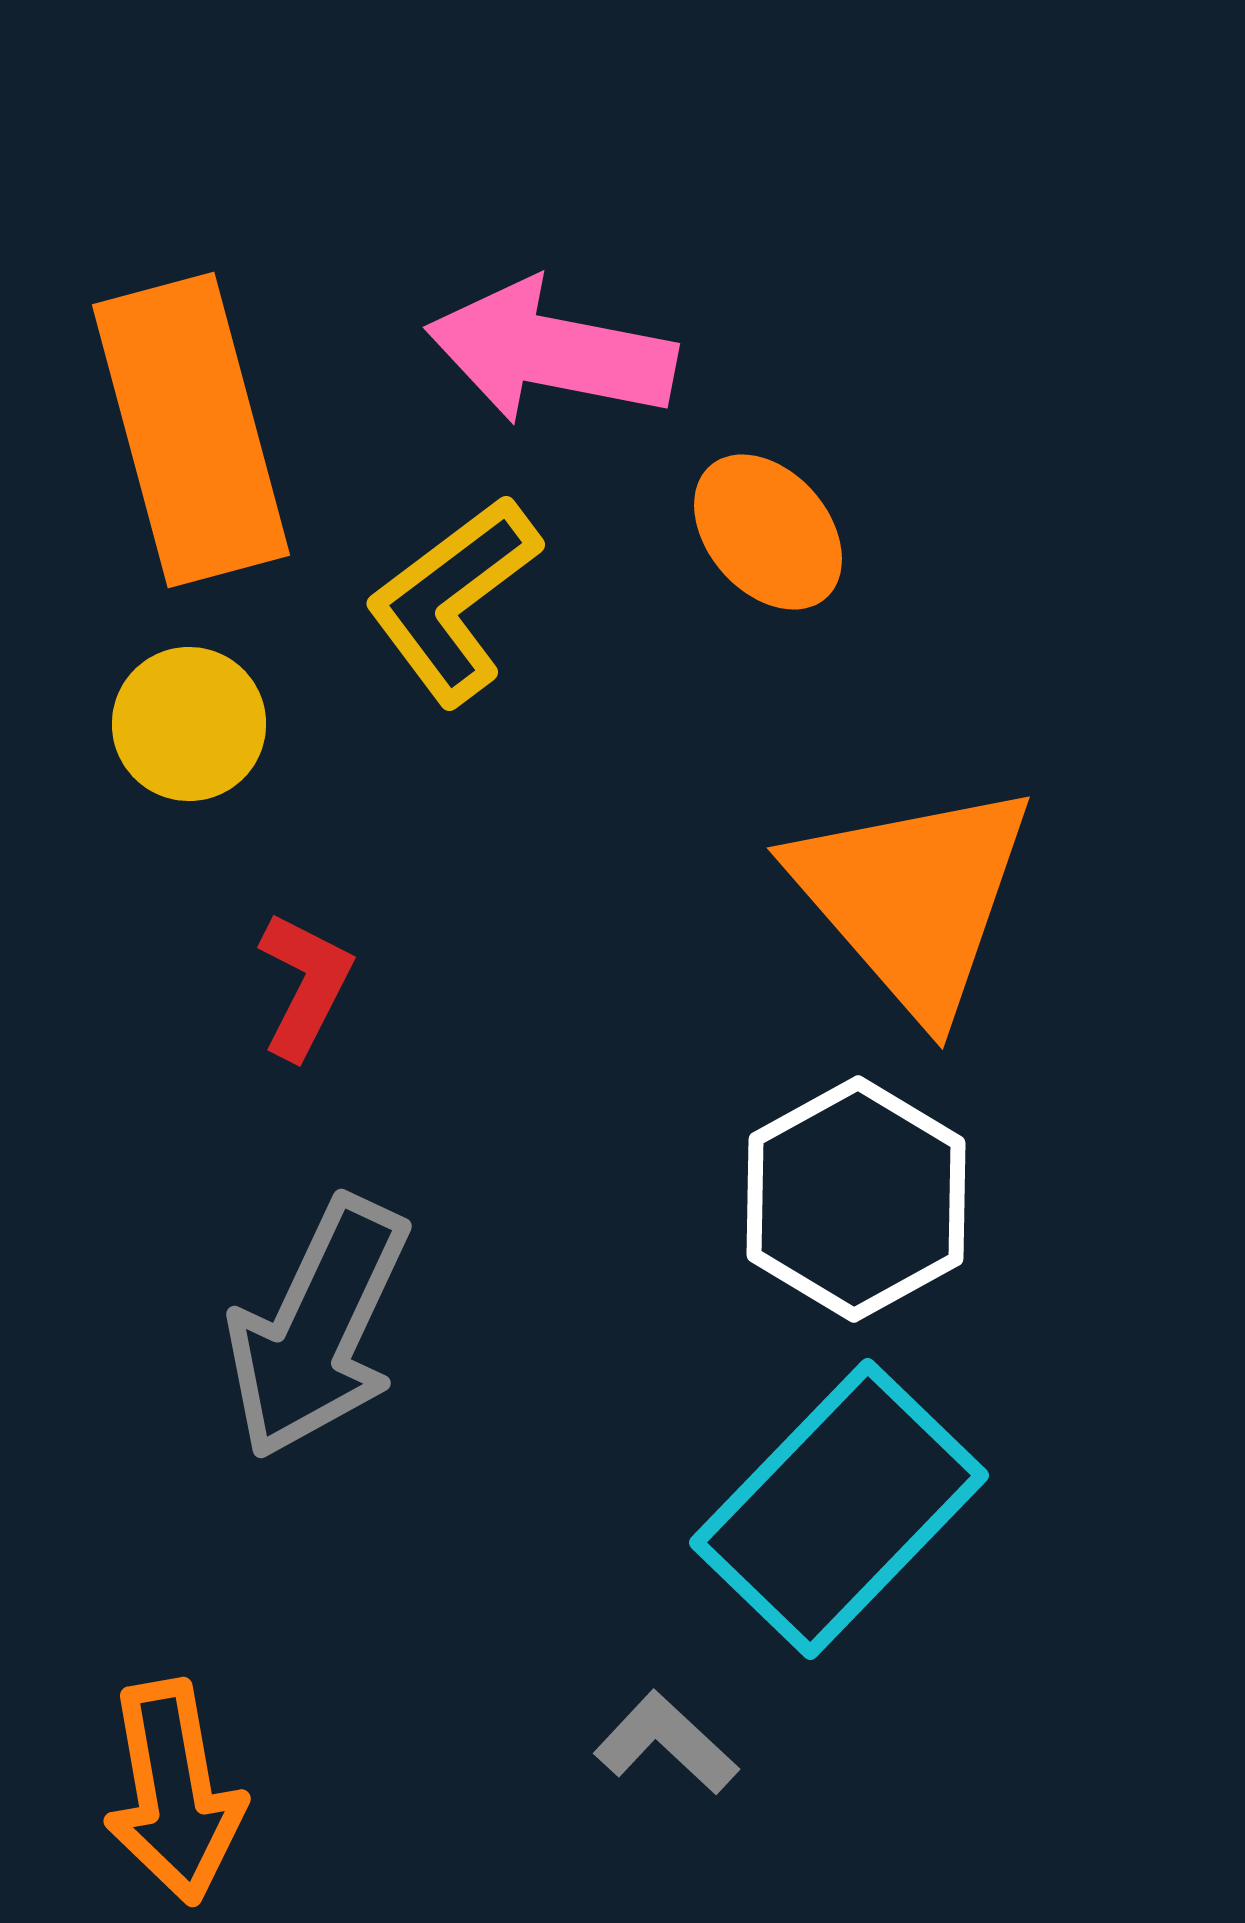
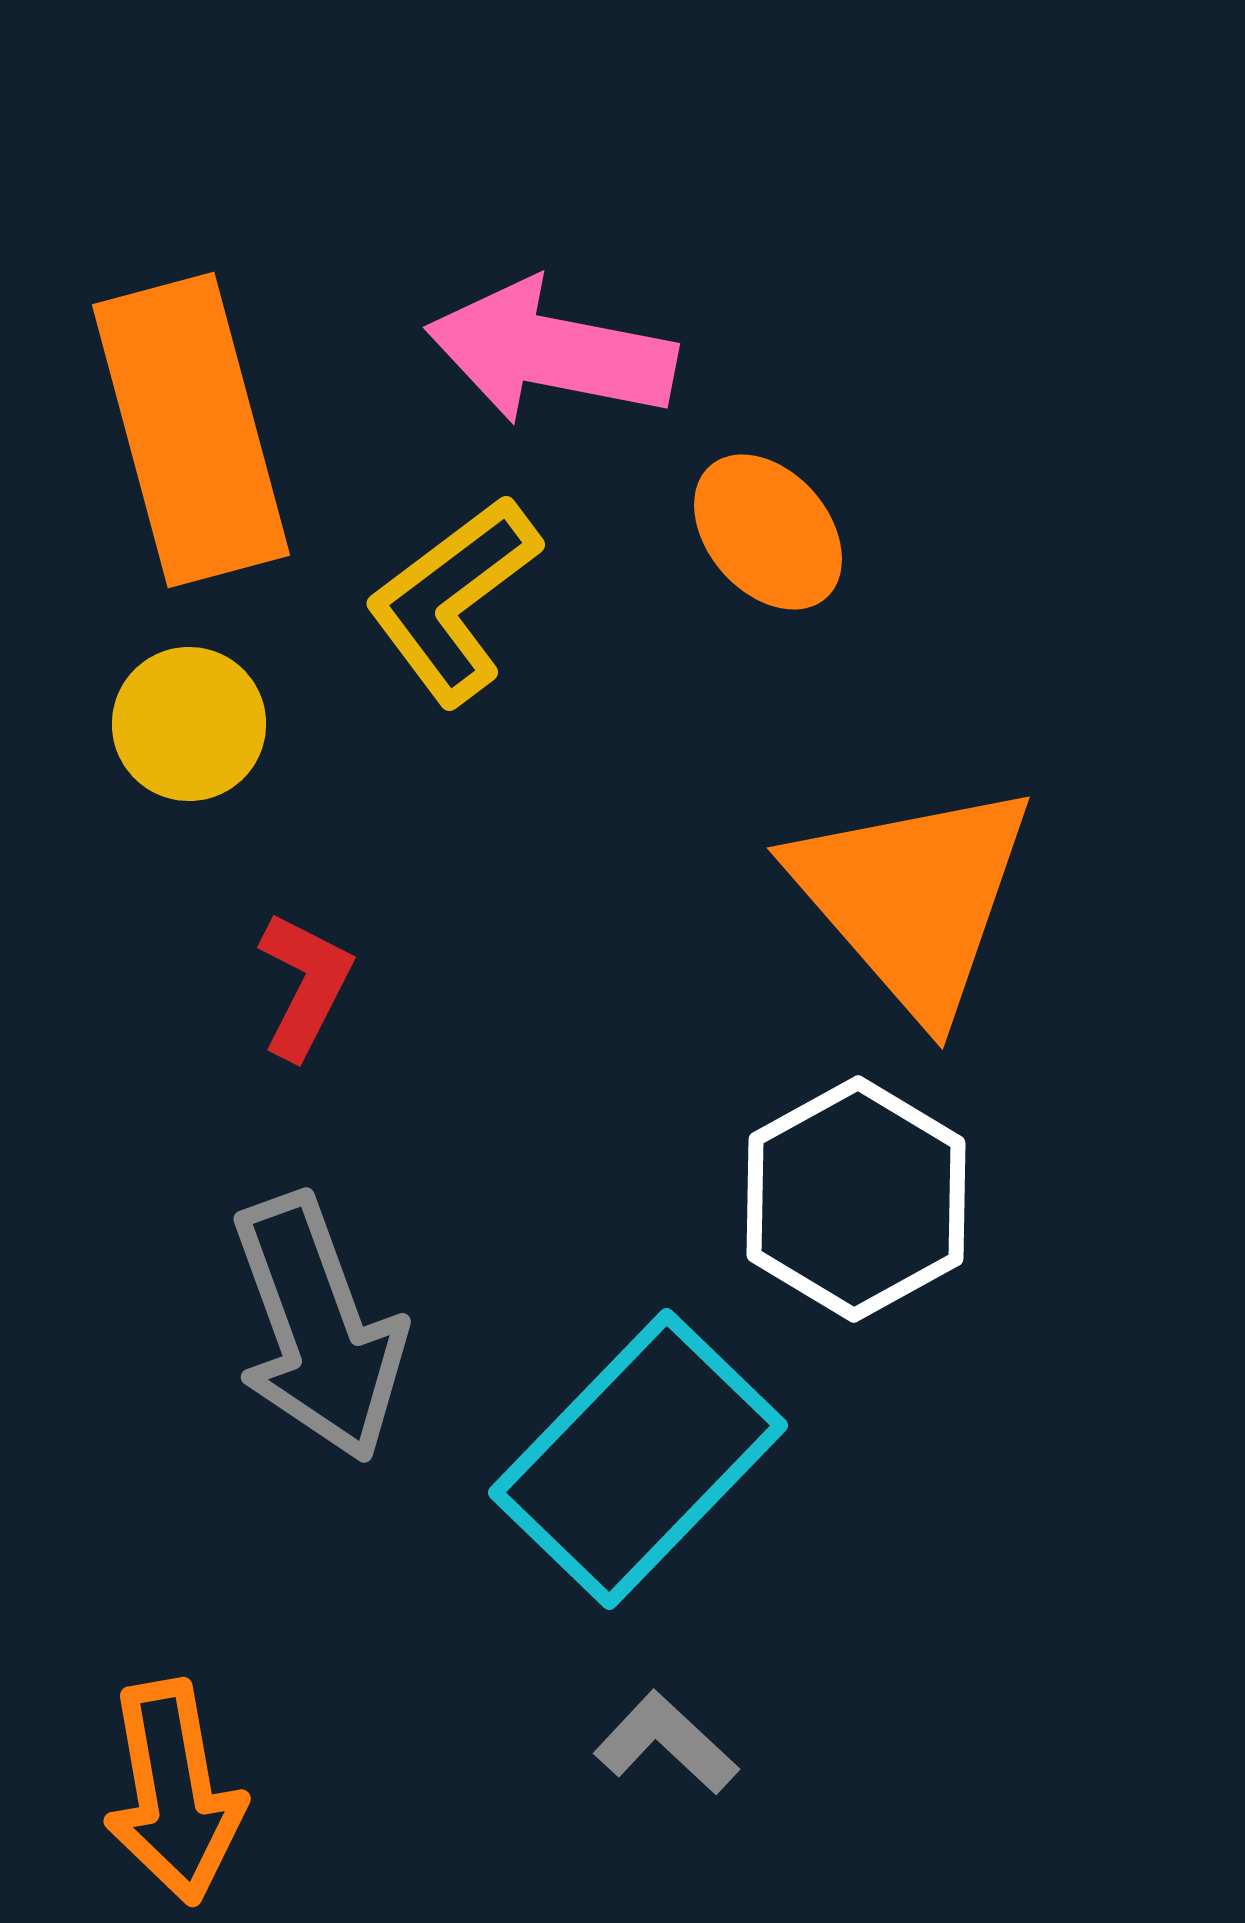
gray arrow: rotated 45 degrees counterclockwise
cyan rectangle: moved 201 px left, 50 px up
